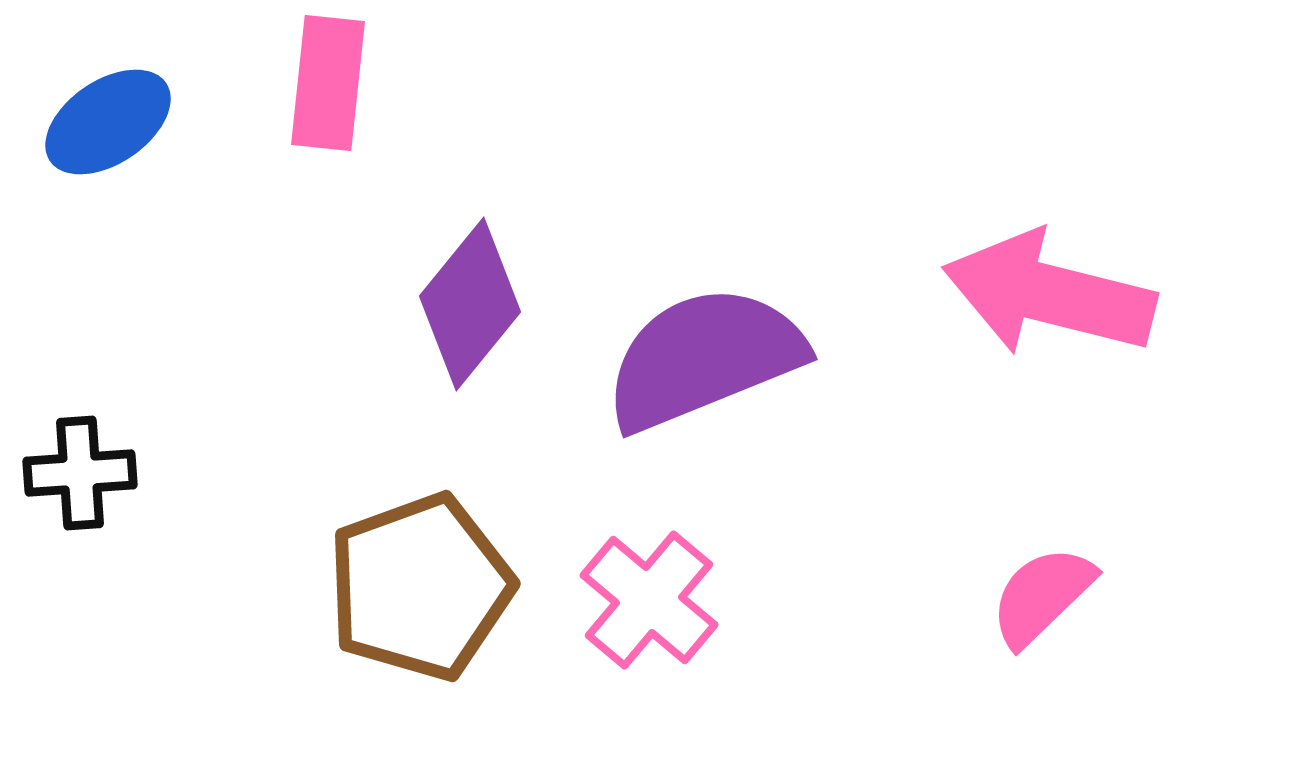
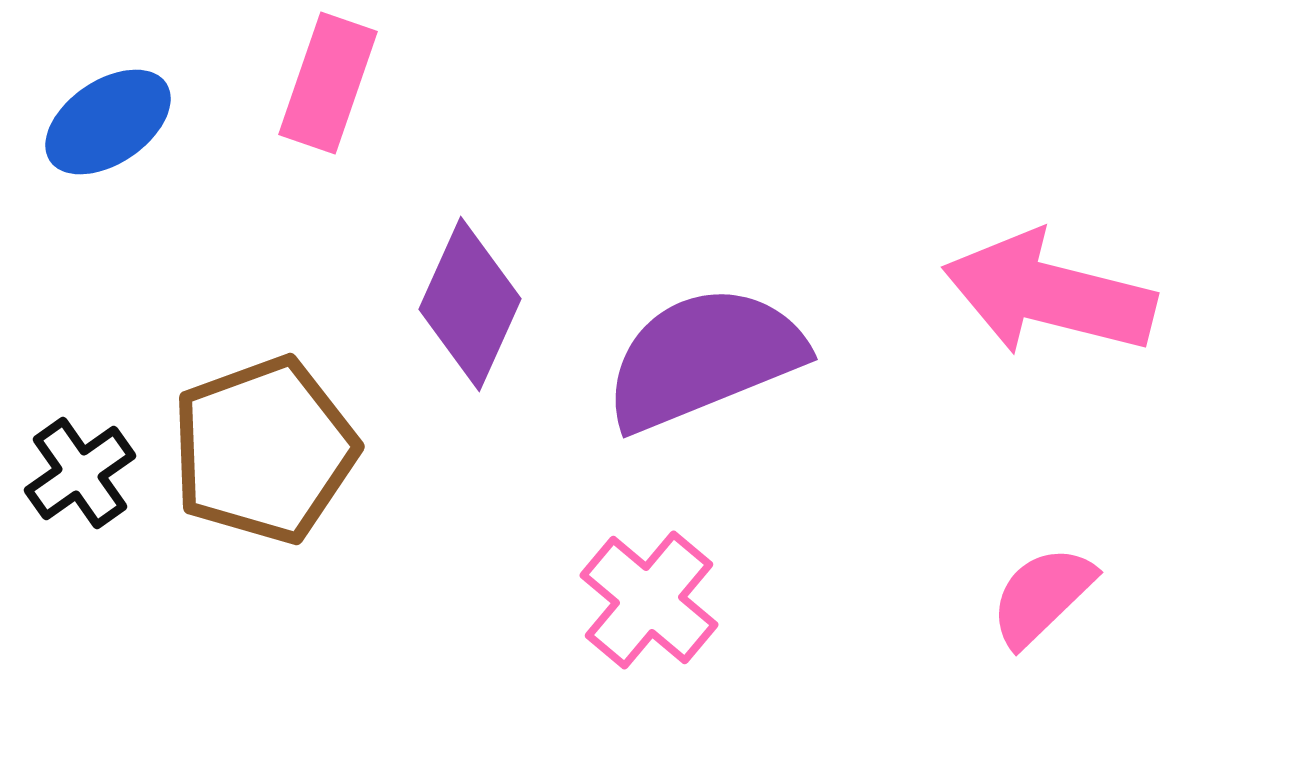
pink rectangle: rotated 13 degrees clockwise
purple diamond: rotated 15 degrees counterclockwise
black cross: rotated 31 degrees counterclockwise
brown pentagon: moved 156 px left, 137 px up
